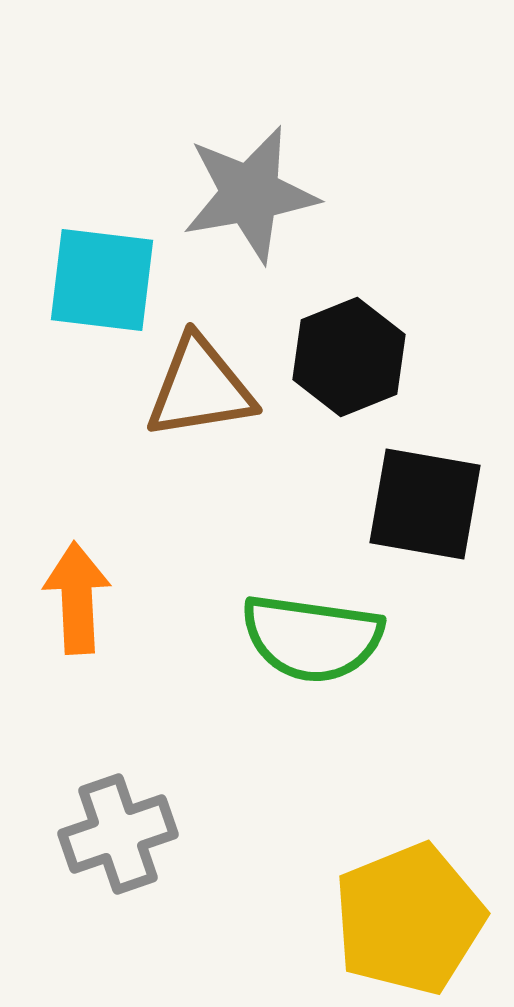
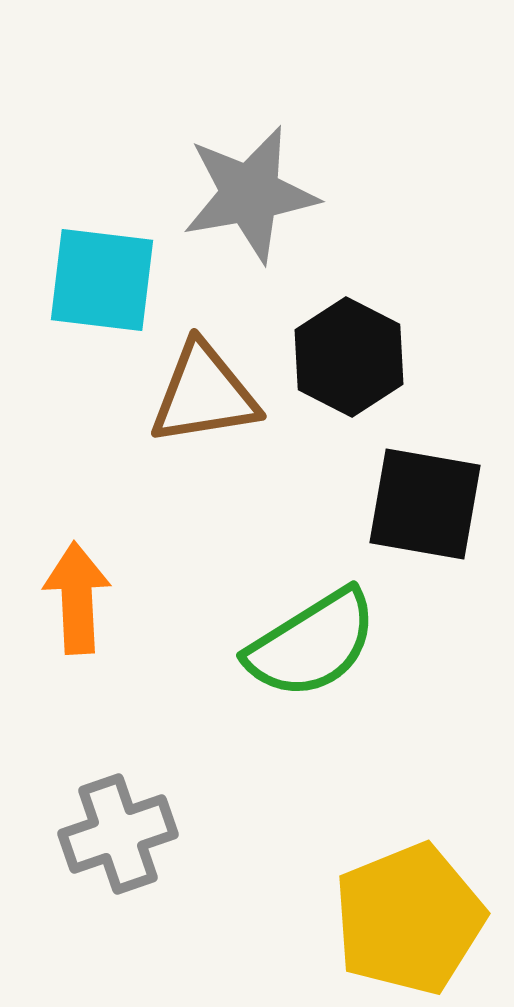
black hexagon: rotated 11 degrees counterclockwise
brown triangle: moved 4 px right, 6 px down
green semicircle: moved 6 px down; rotated 40 degrees counterclockwise
